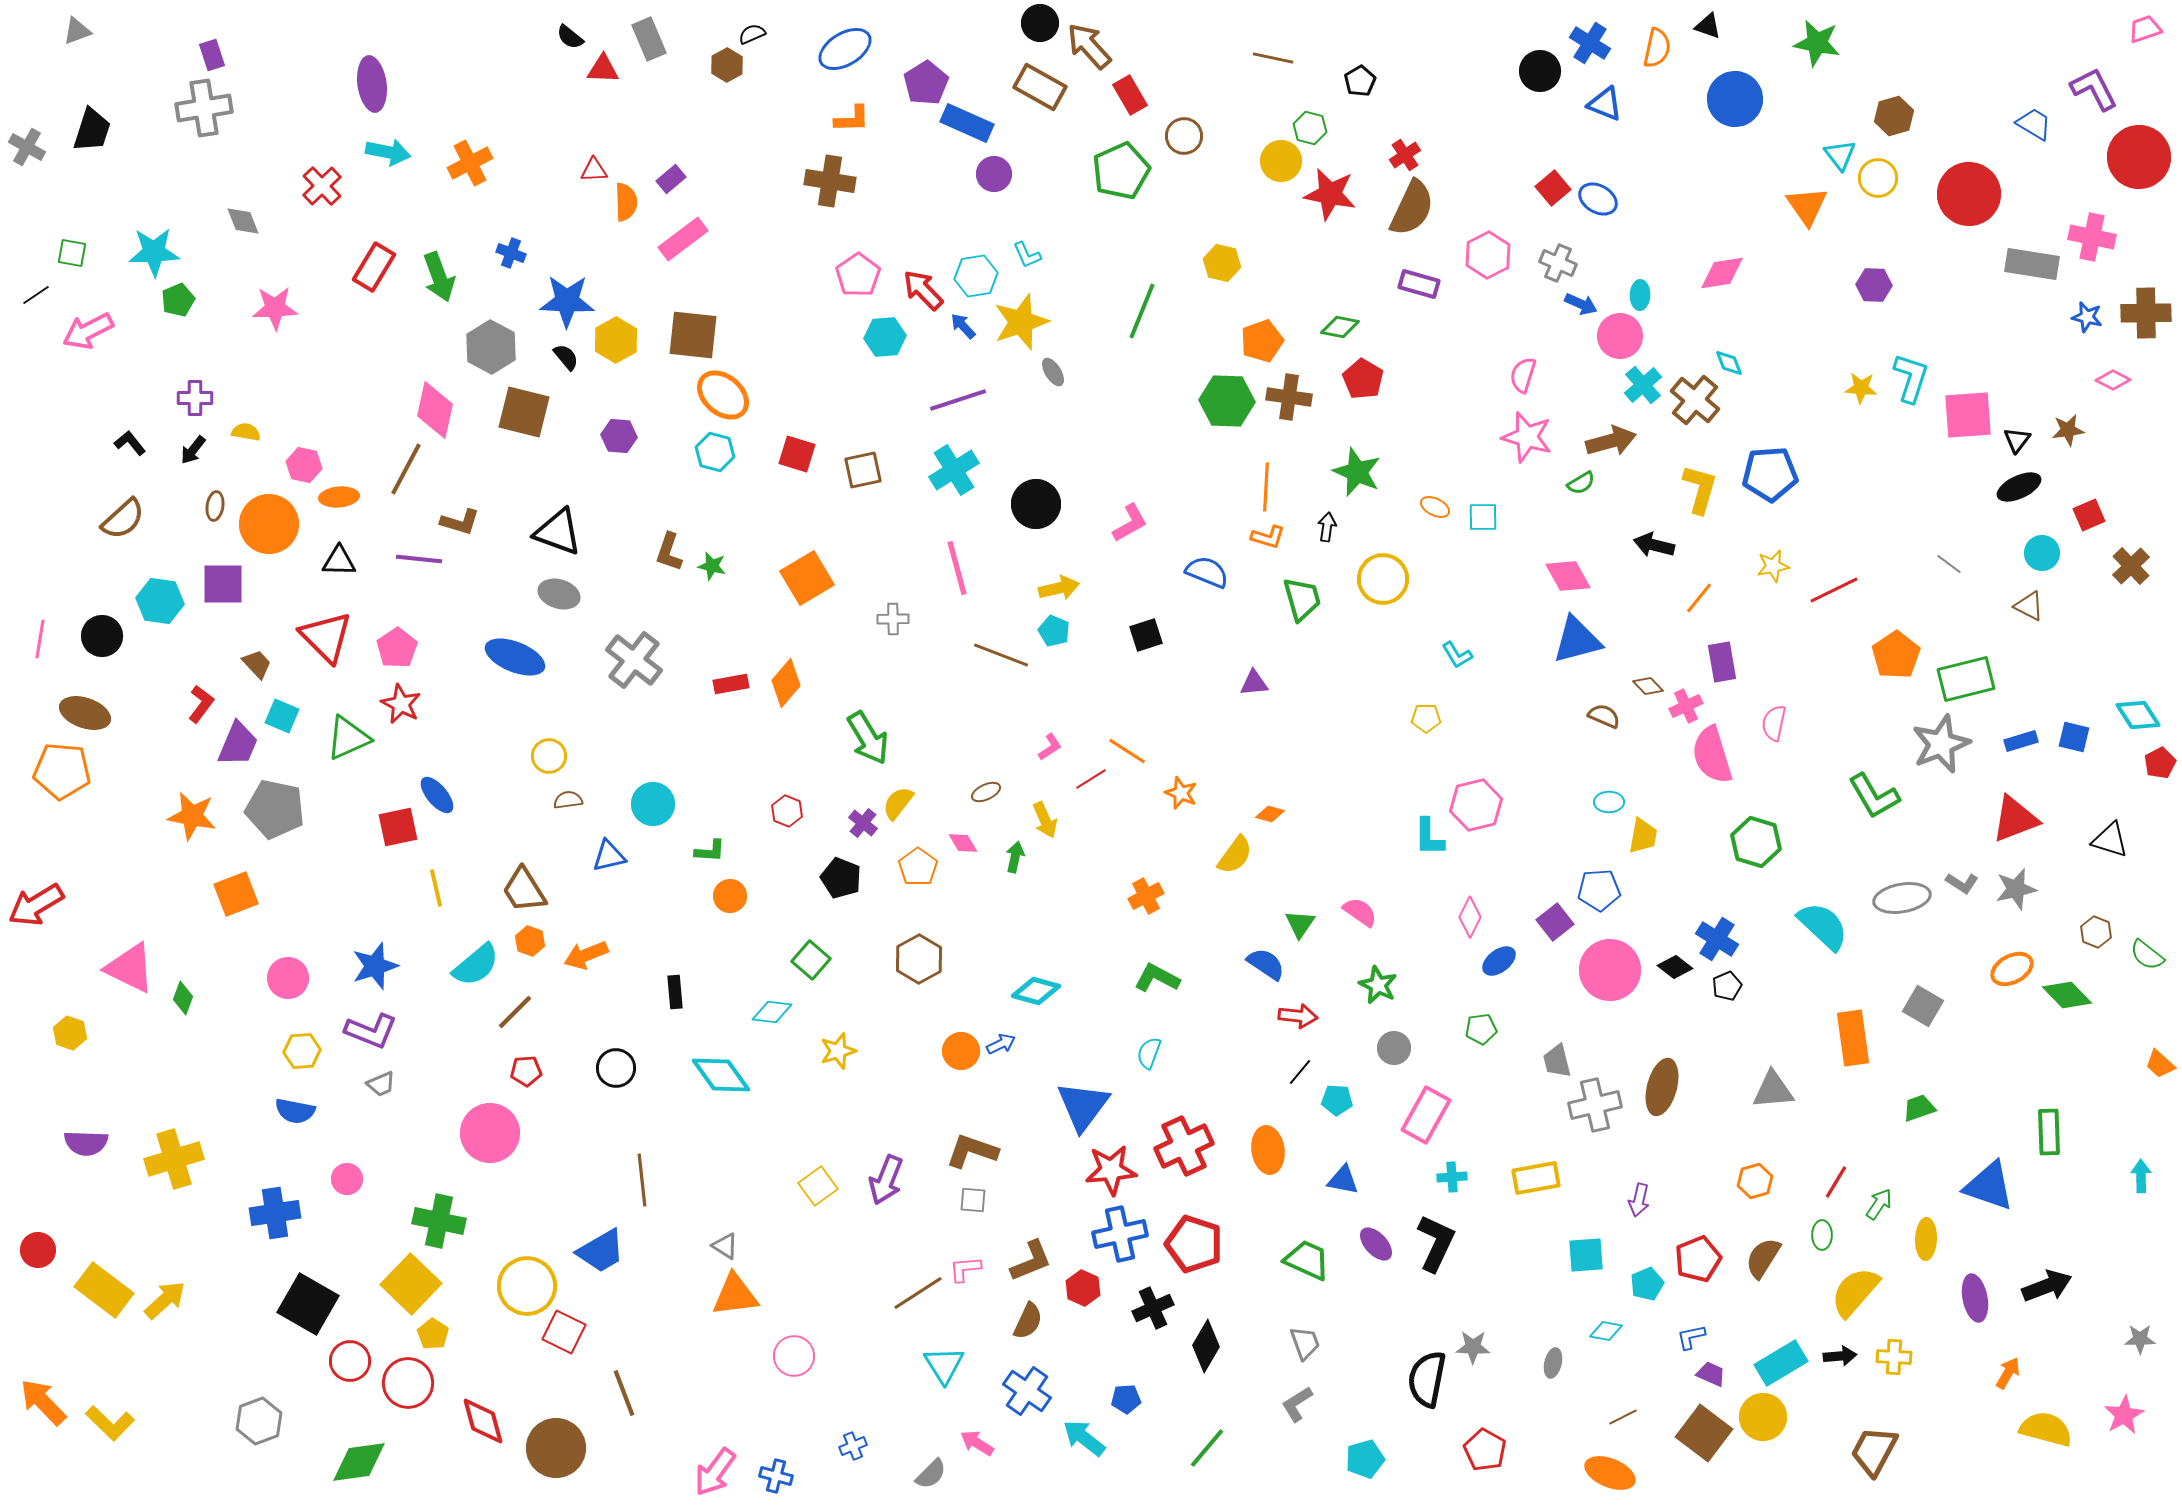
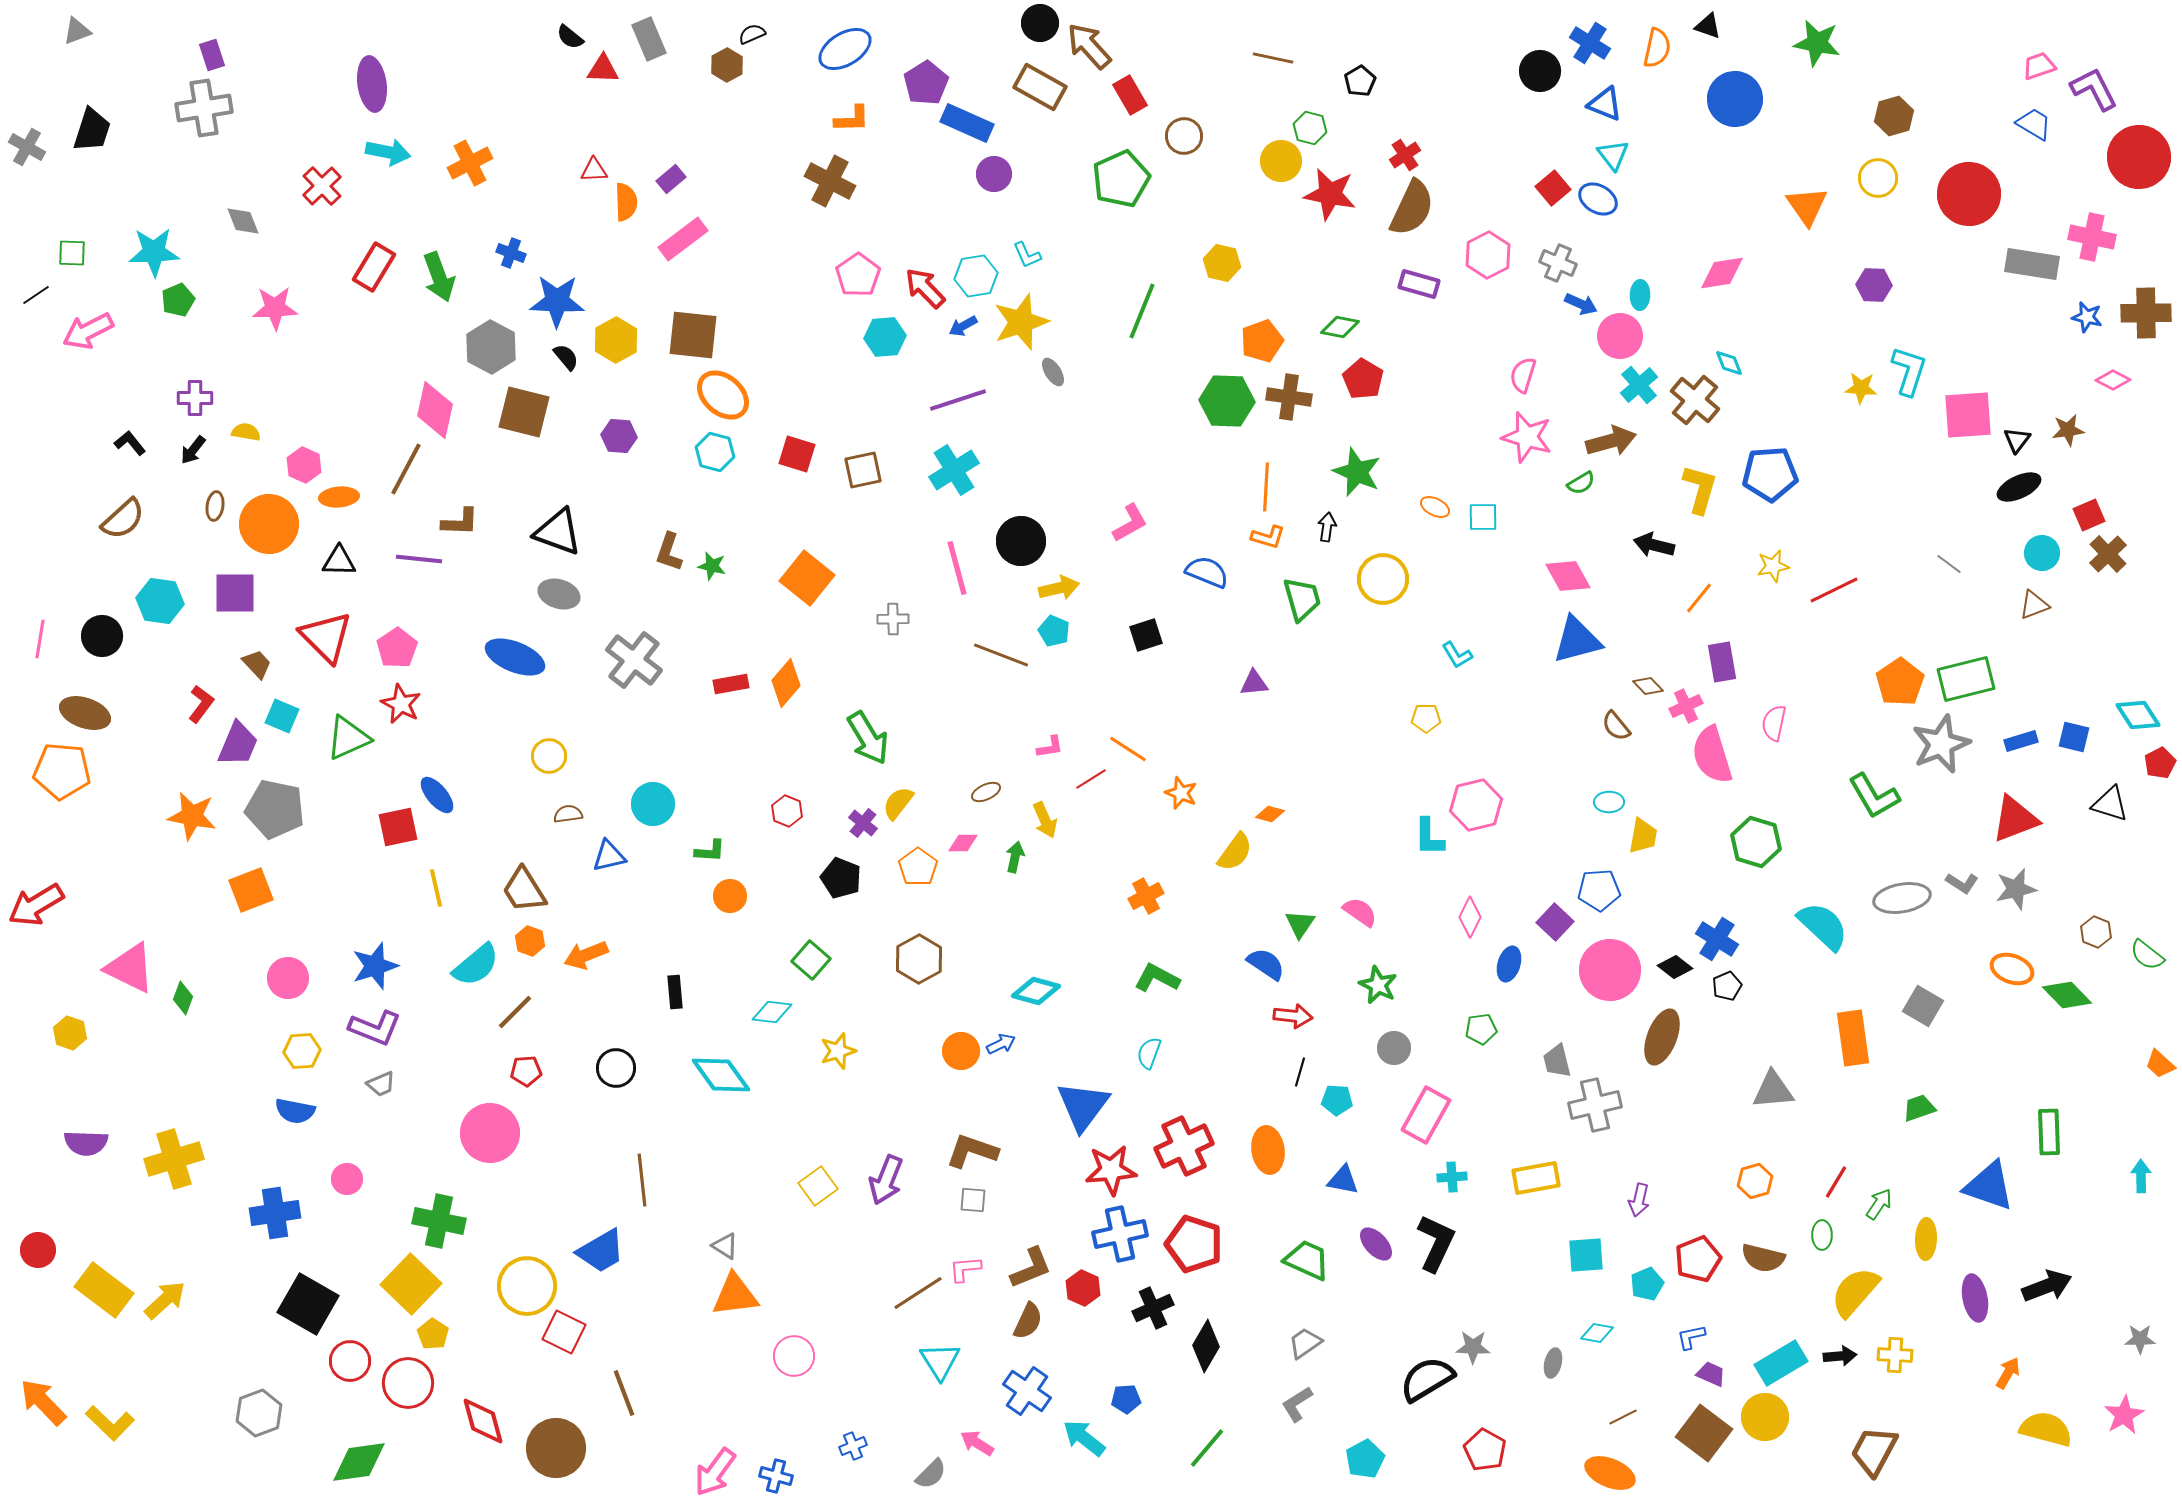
pink trapezoid at (2145, 29): moved 106 px left, 37 px down
cyan triangle at (1840, 155): moved 227 px left
green pentagon at (1121, 171): moved 8 px down
brown cross at (830, 181): rotated 18 degrees clockwise
green square at (72, 253): rotated 8 degrees counterclockwise
red arrow at (923, 290): moved 2 px right, 2 px up
blue star at (567, 301): moved 10 px left
blue arrow at (963, 326): rotated 76 degrees counterclockwise
cyan L-shape at (1911, 378): moved 2 px left, 7 px up
cyan cross at (1643, 385): moved 4 px left
pink hexagon at (304, 465): rotated 12 degrees clockwise
black circle at (1036, 504): moved 15 px left, 37 px down
brown L-shape at (460, 522): rotated 15 degrees counterclockwise
brown cross at (2131, 566): moved 23 px left, 12 px up
orange square at (807, 578): rotated 20 degrees counterclockwise
purple square at (223, 584): moved 12 px right, 9 px down
brown triangle at (2029, 606): moved 5 px right, 1 px up; rotated 48 degrees counterclockwise
orange pentagon at (1896, 655): moved 4 px right, 27 px down
brown semicircle at (1604, 716): moved 12 px right, 10 px down; rotated 152 degrees counterclockwise
pink L-shape at (1050, 747): rotated 24 degrees clockwise
orange line at (1127, 751): moved 1 px right, 2 px up
brown semicircle at (568, 800): moved 14 px down
black triangle at (2110, 840): moved 36 px up
pink diamond at (963, 843): rotated 60 degrees counterclockwise
yellow semicircle at (1235, 855): moved 3 px up
orange square at (236, 894): moved 15 px right, 4 px up
purple square at (1555, 922): rotated 9 degrees counterclockwise
blue ellipse at (1499, 961): moved 10 px right, 3 px down; rotated 36 degrees counterclockwise
orange ellipse at (2012, 969): rotated 48 degrees clockwise
red arrow at (1298, 1016): moved 5 px left
purple L-shape at (371, 1031): moved 4 px right, 3 px up
black line at (1300, 1072): rotated 24 degrees counterclockwise
brown ellipse at (1662, 1087): moved 50 px up; rotated 6 degrees clockwise
brown semicircle at (1763, 1258): rotated 108 degrees counterclockwise
brown L-shape at (1031, 1261): moved 7 px down
cyan diamond at (1606, 1331): moved 9 px left, 2 px down
gray trapezoid at (1305, 1343): rotated 105 degrees counterclockwise
yellow cross at (1894, 1357): moved 1 px right, 2 px up
cyan triangle at (944, 1365): moved 4 px left, 4 px up
black semicircle at (1427, 1379): rotated 48 degrees clockwise
yellow circle at (1763, 1417): moved 2 px right
gray hexagon at (259, 1421): moved 8 px up
cyan pentagon at (1365, 1459): rotated 12 degrees counterclockwise
